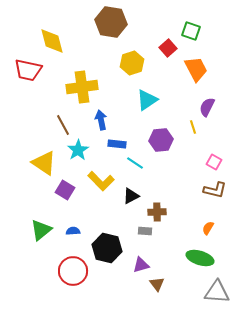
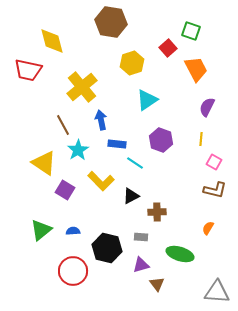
yellow cross: rotated 32 degrees counterclockwise
yellow line: moved 8 px right, 12 px down; rotated 24 degrees clockwise
purple hexagon: rotated 25 degrees clockwise
gray rectangle: moved 4 px left, 6 px down
green ellipse: moved 20 px left, 4 px up
